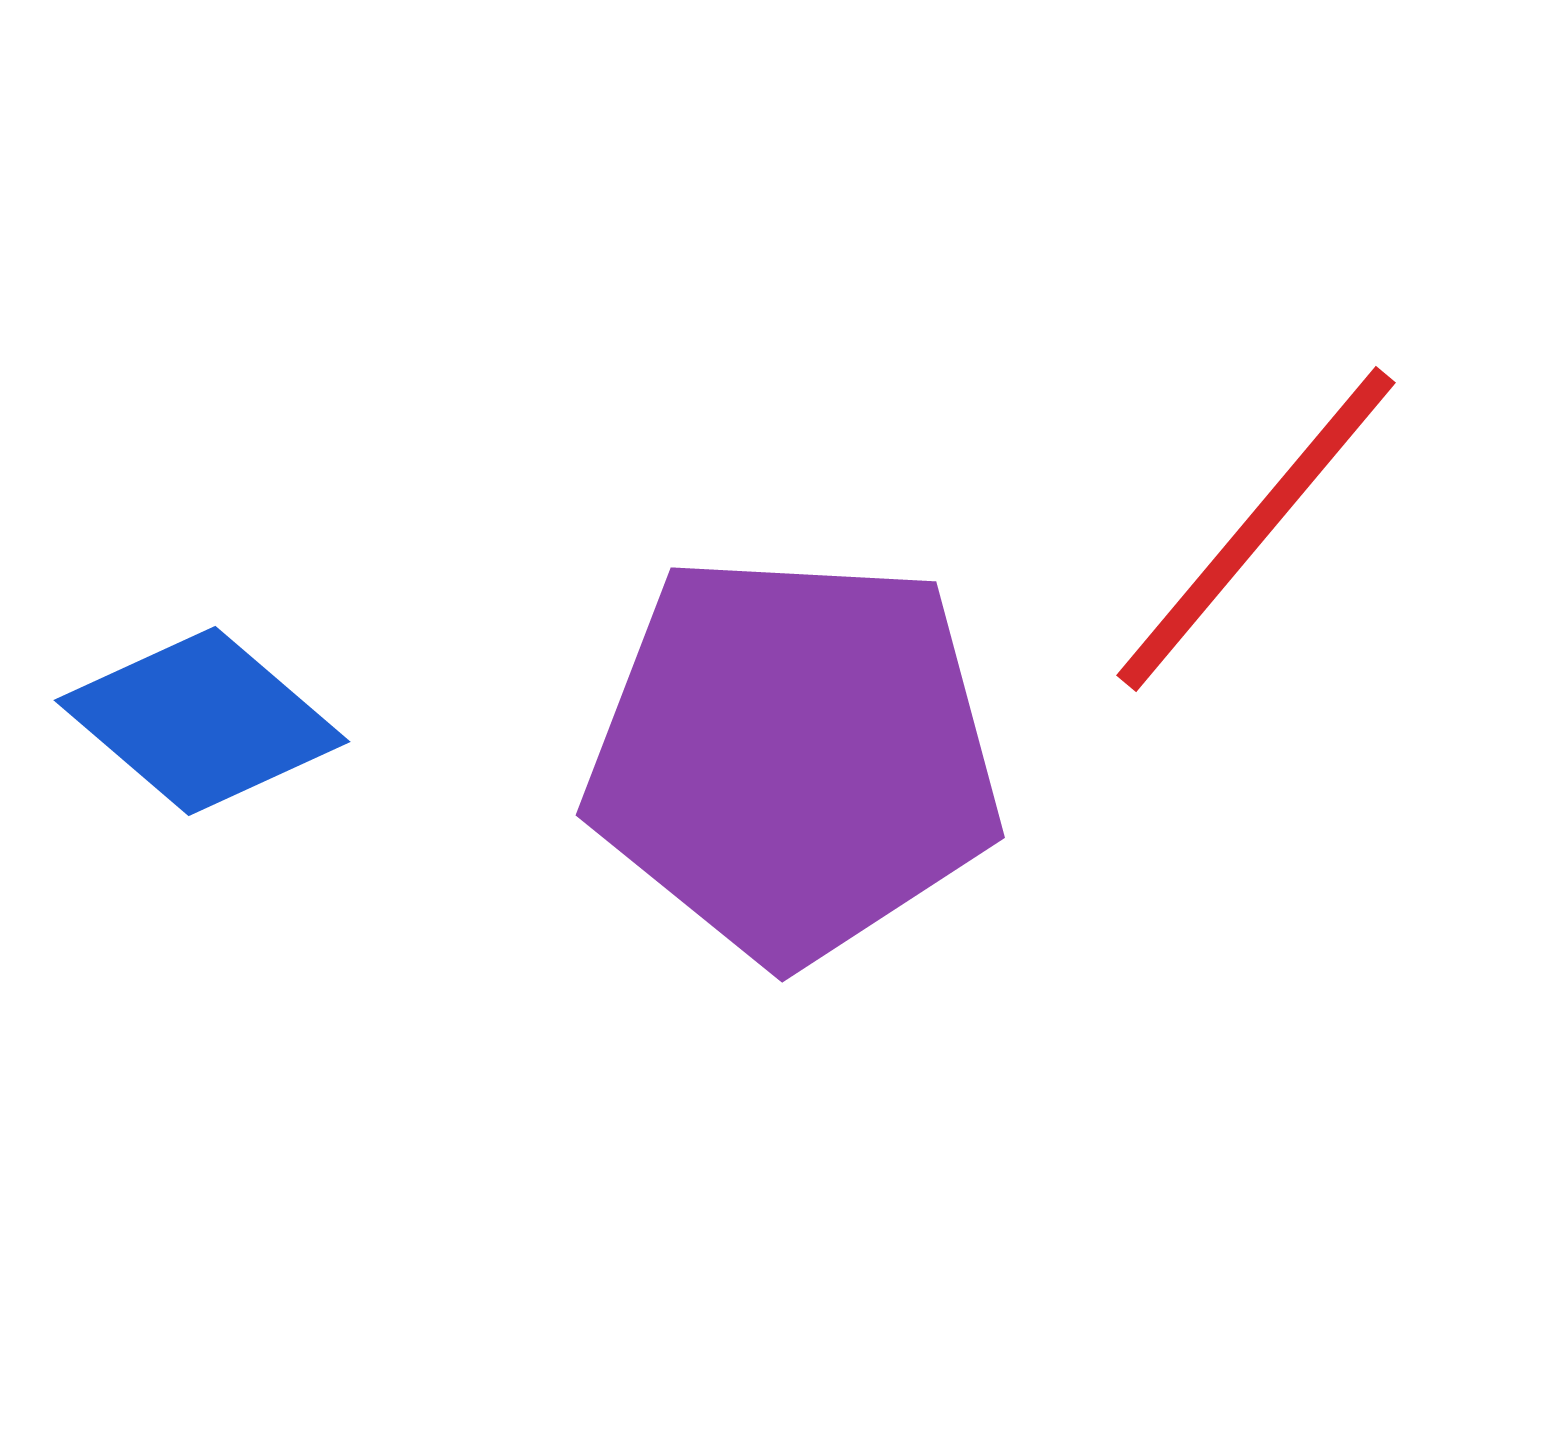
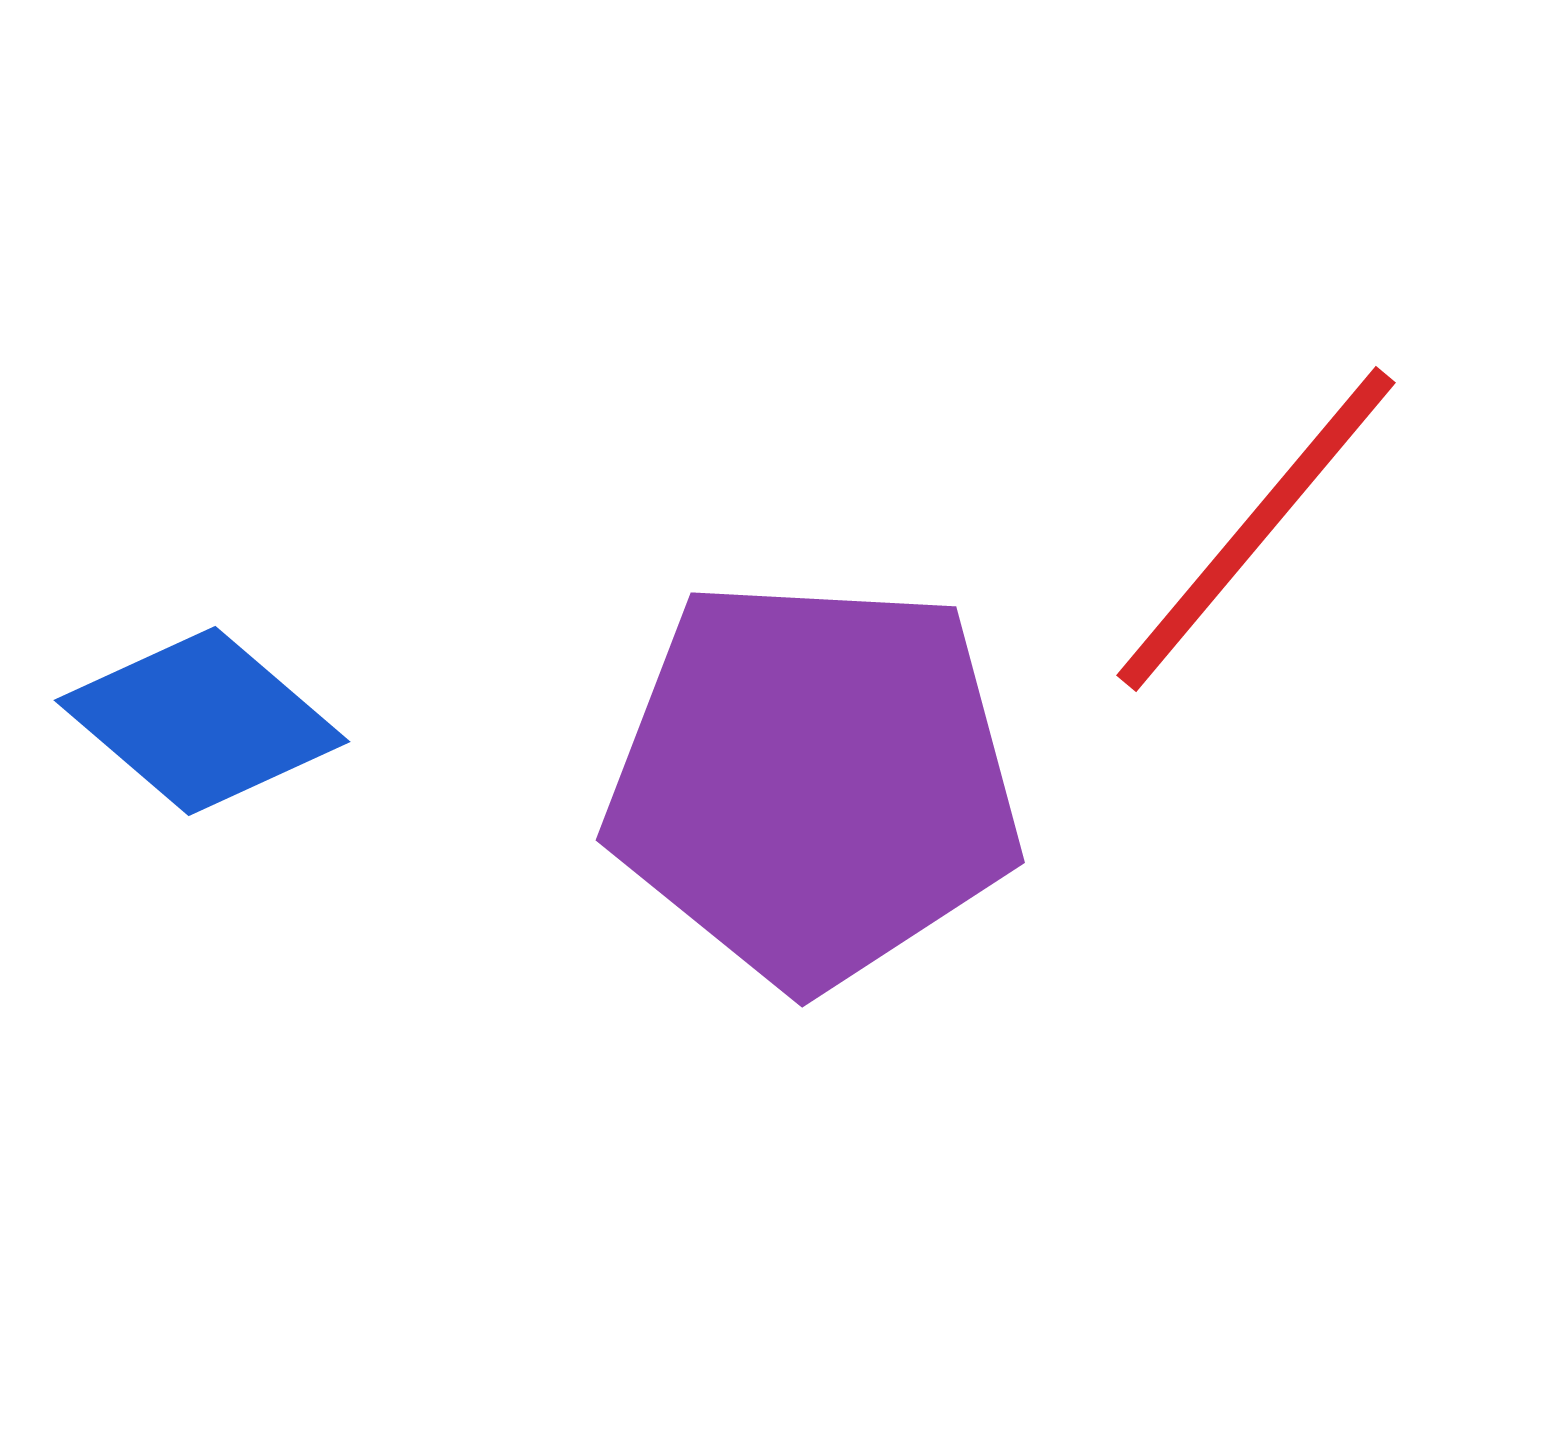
purple pentagon: moved 20 px right, 25 px down
